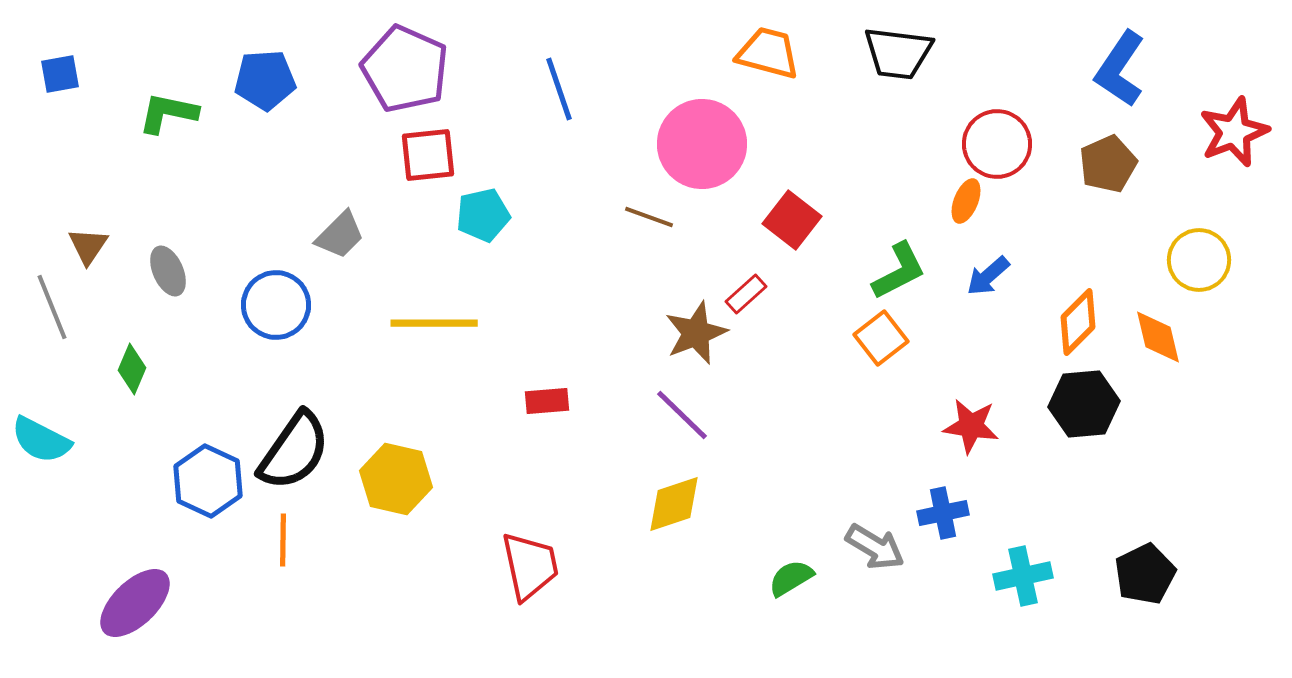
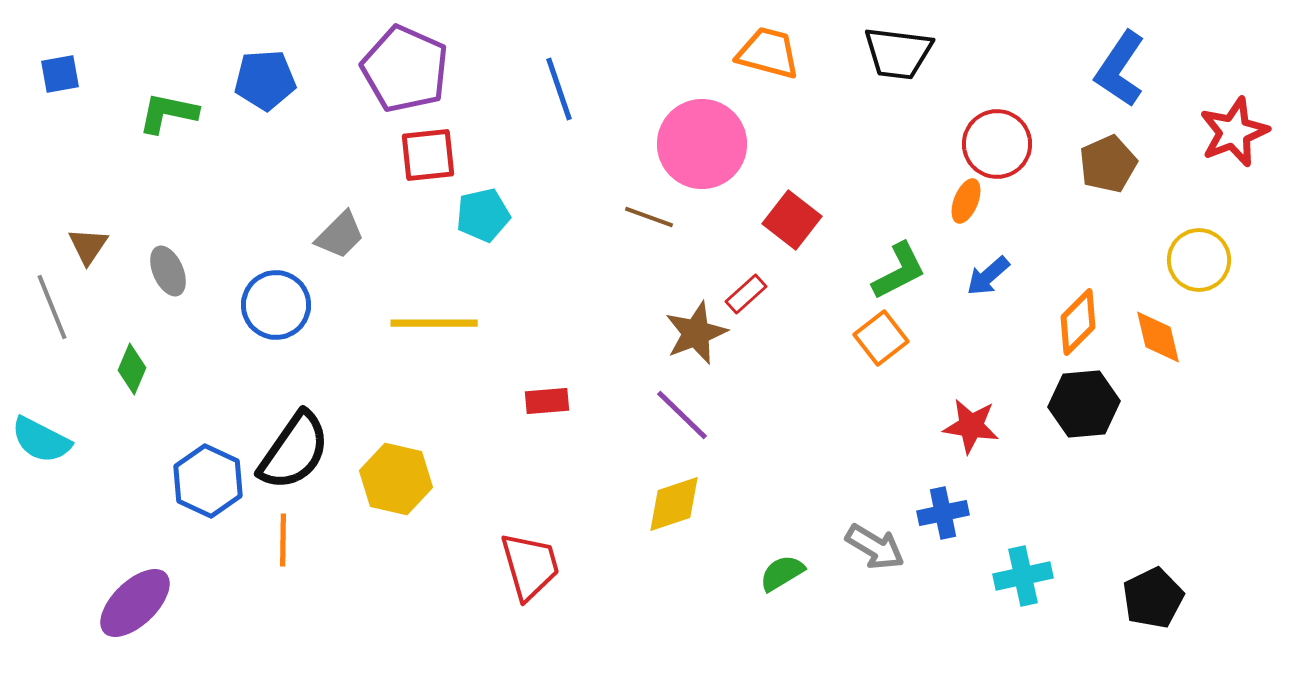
red trapezoid at (530, 566): rotated 4 degrees counterclockwise
black pentagon at (1145, 574): moved 8 px right, 24 px down
green semicircle at (791, 578): moved 9 px left, 5 px up
